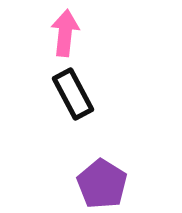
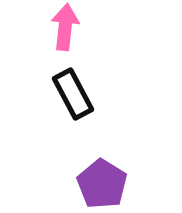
pink arrow: moved 6 px up
